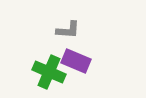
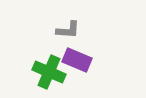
purple rectangle: moved 1 px right, 1 px up
